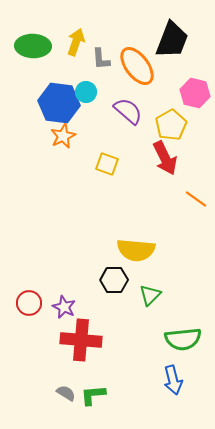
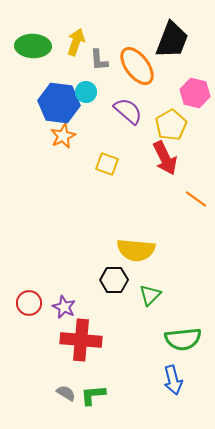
gray L-shape: moved 2 px left, 1 px down
